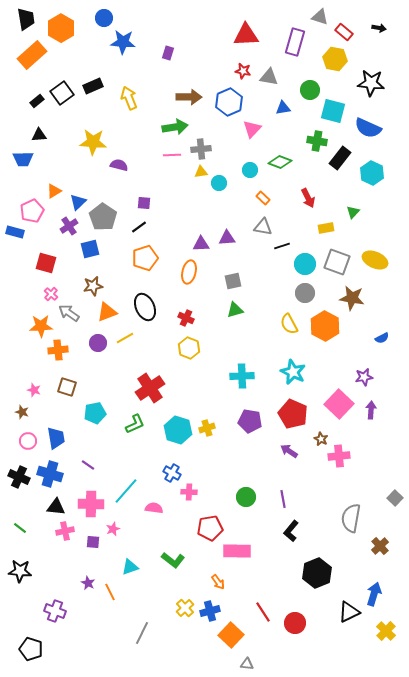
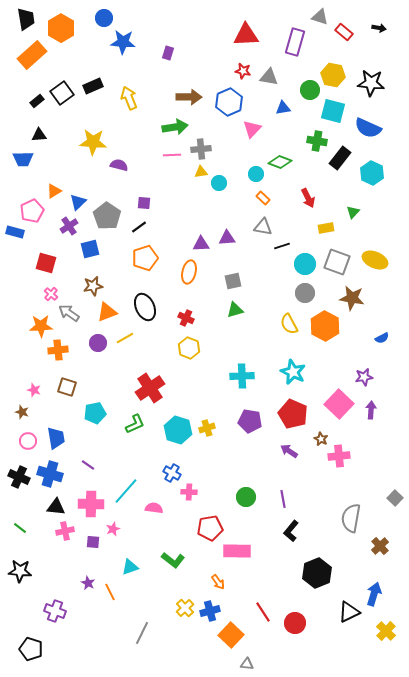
yellow hexagon at (335, 59): moved 2 px left, 16 px down
cyan circle at (250, 170): moved 6 px right, 4 px down
gray pentagon at (103, 217): moved 4 px right, 1 px up
